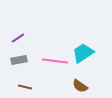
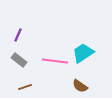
purple line: moved 3 px up; rotated 32 degrees counterclockwise
gray rectangle: rotated 49 degrees clockwise
brown line: rotated 32 degrees counterclockwise
